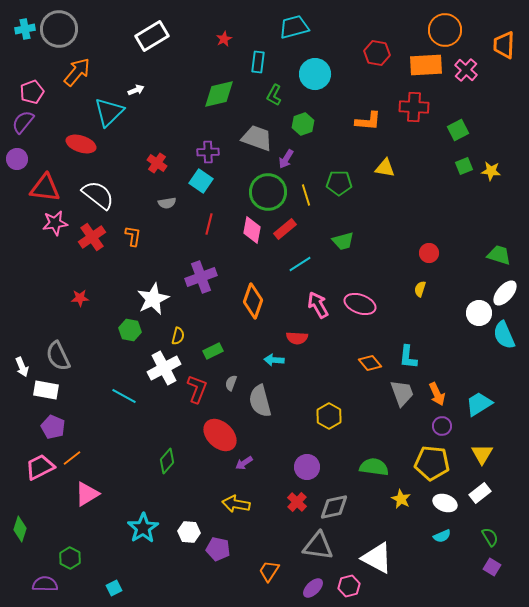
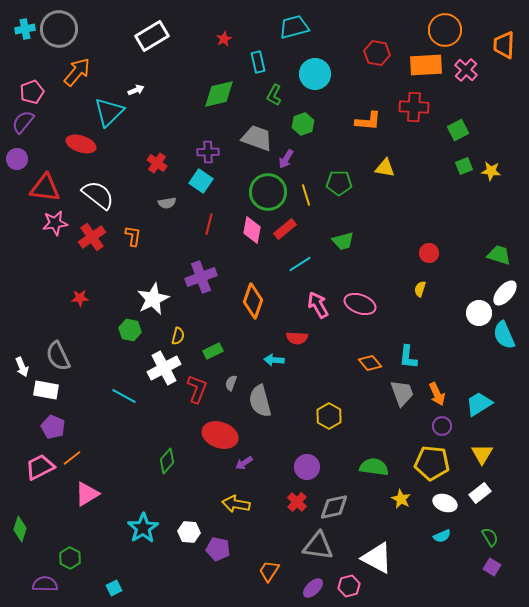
cyan rectangle at (258, 62): rotated 20 degrees counterclockwise
red ellipse at (220, 435): rotated 24 degrees counterclockwise
